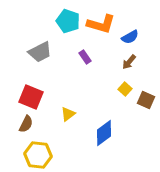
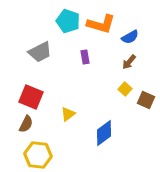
purple rectangle: rotated 24 degrees clockwise
